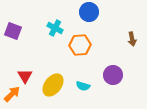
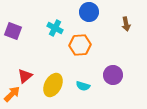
brown arrow: moved 6 px left, 15 px up
red triangle: rotated 21 degrees clockwise
yellow ellipse: rotated 10 degrees counterclockwise
